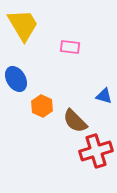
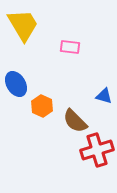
blue ellipse: moved 5 px down
red cross: moved 1 px right, 1 px up
